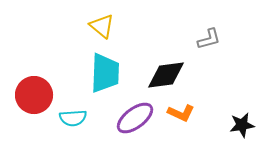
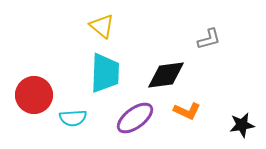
orange L-shape: moved 6 px right, 2 px up
